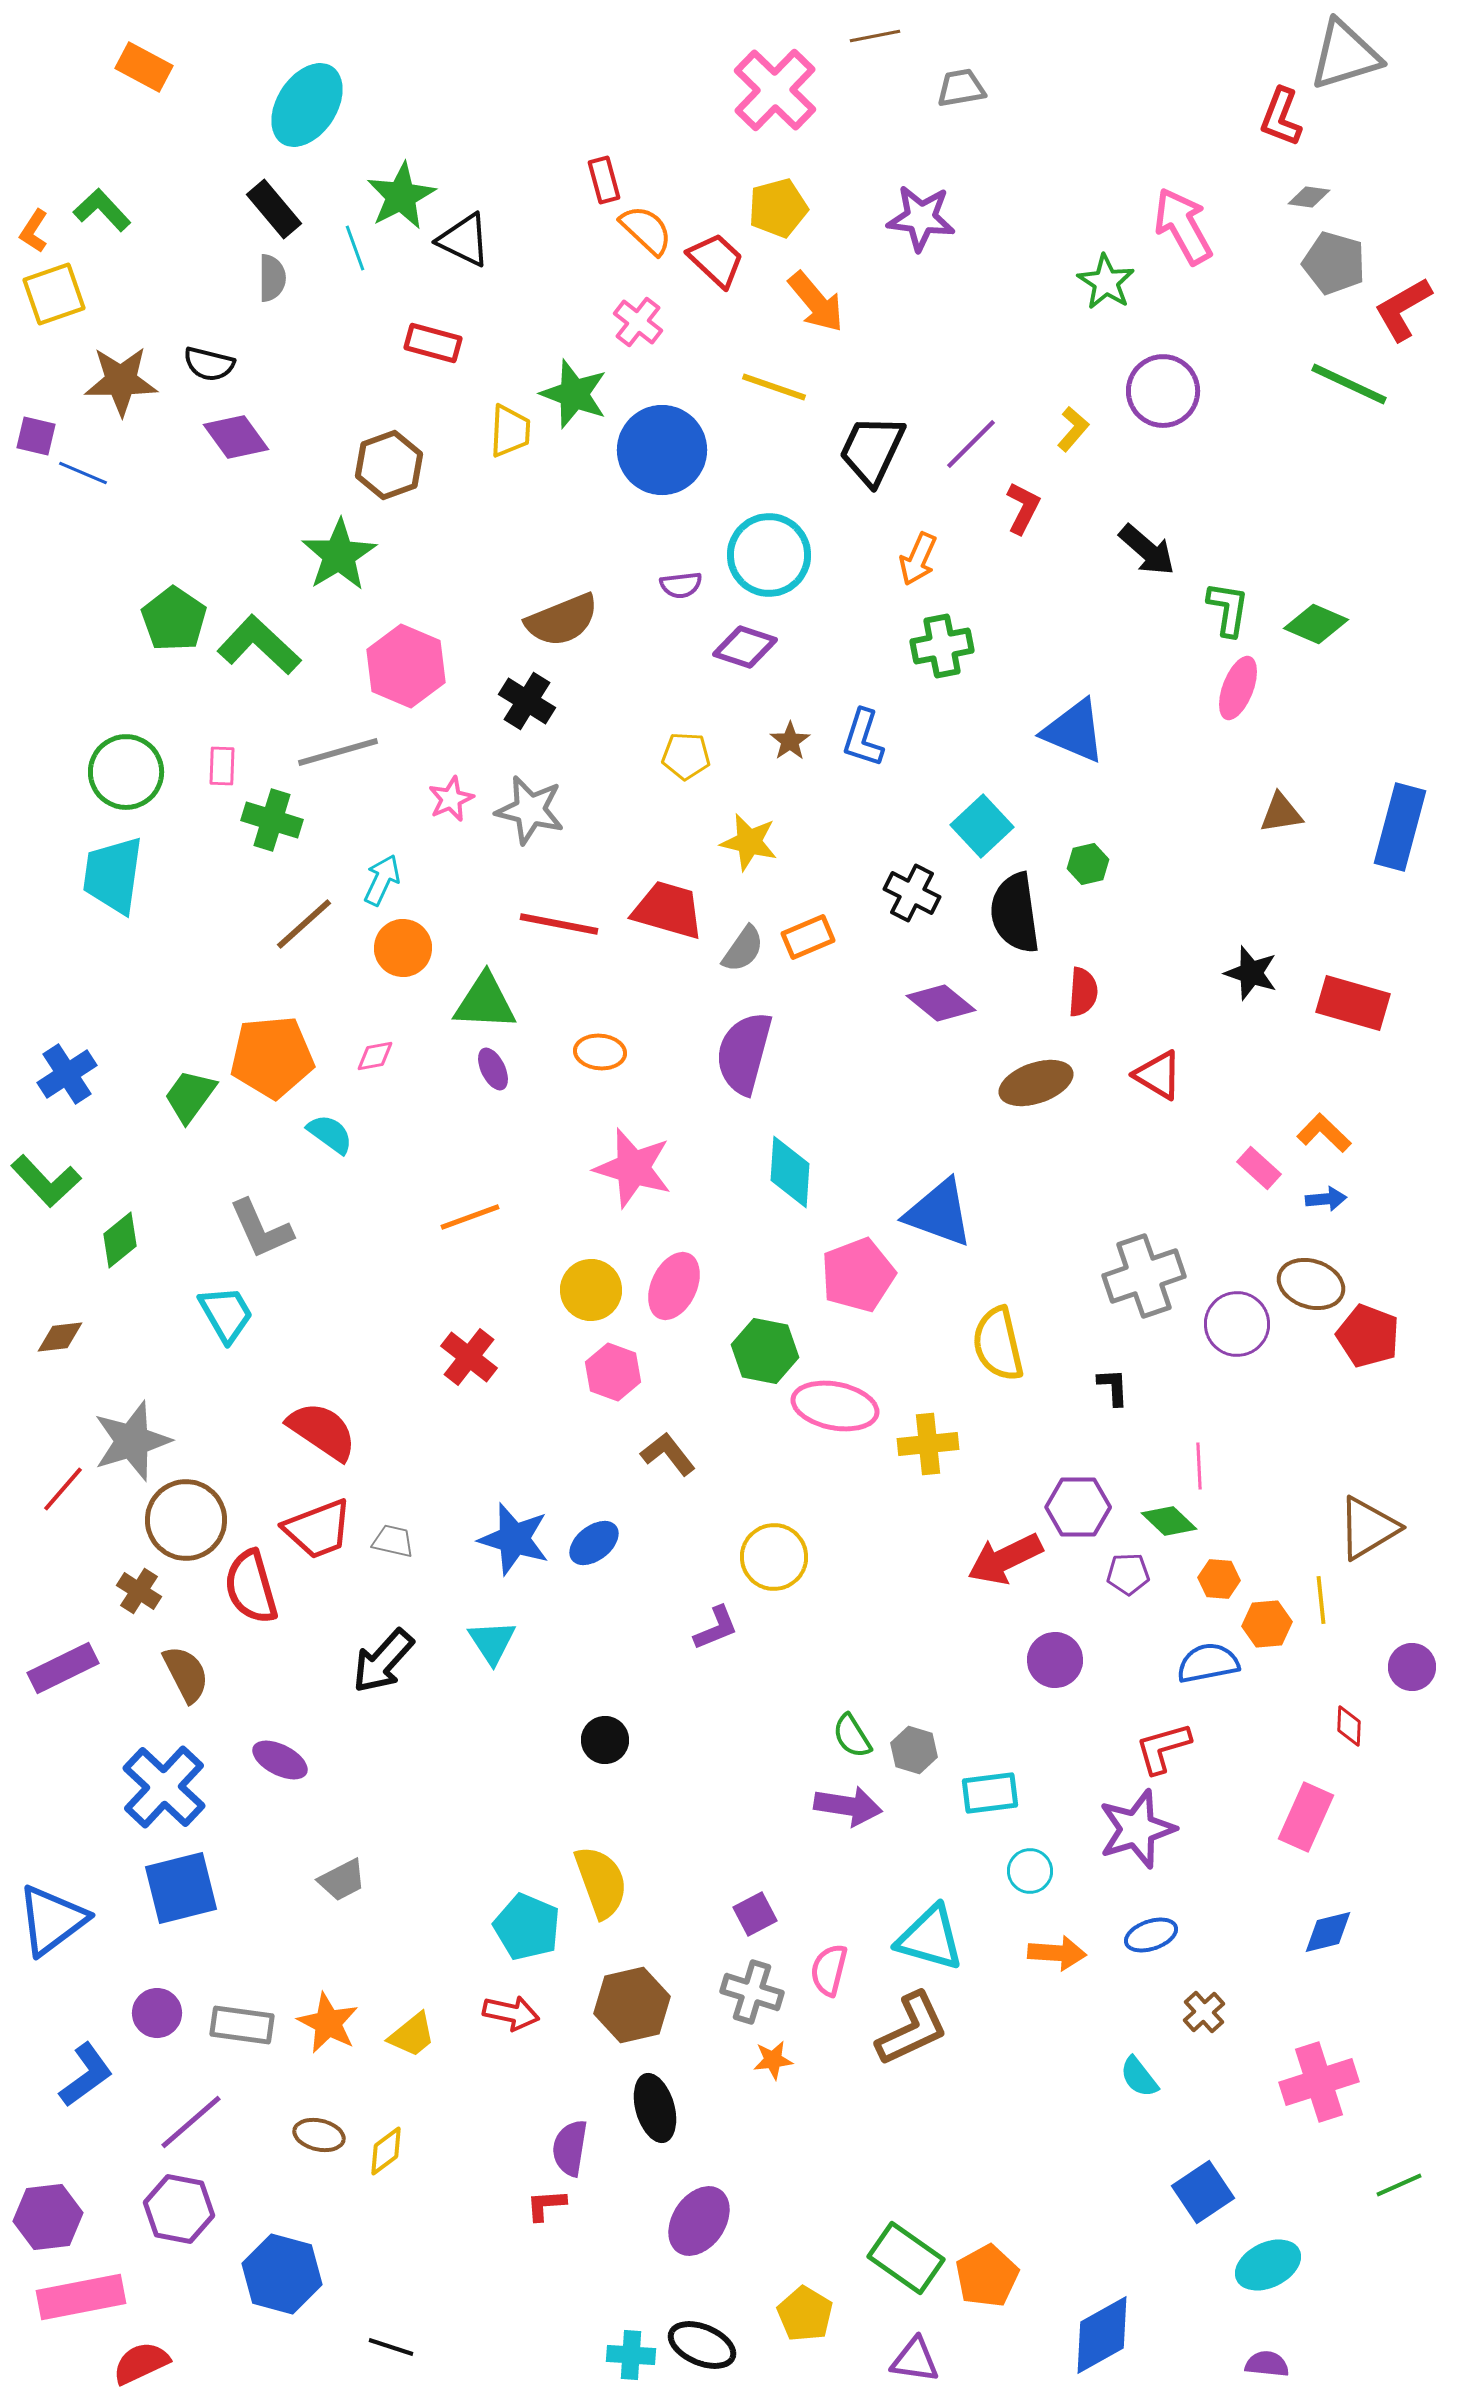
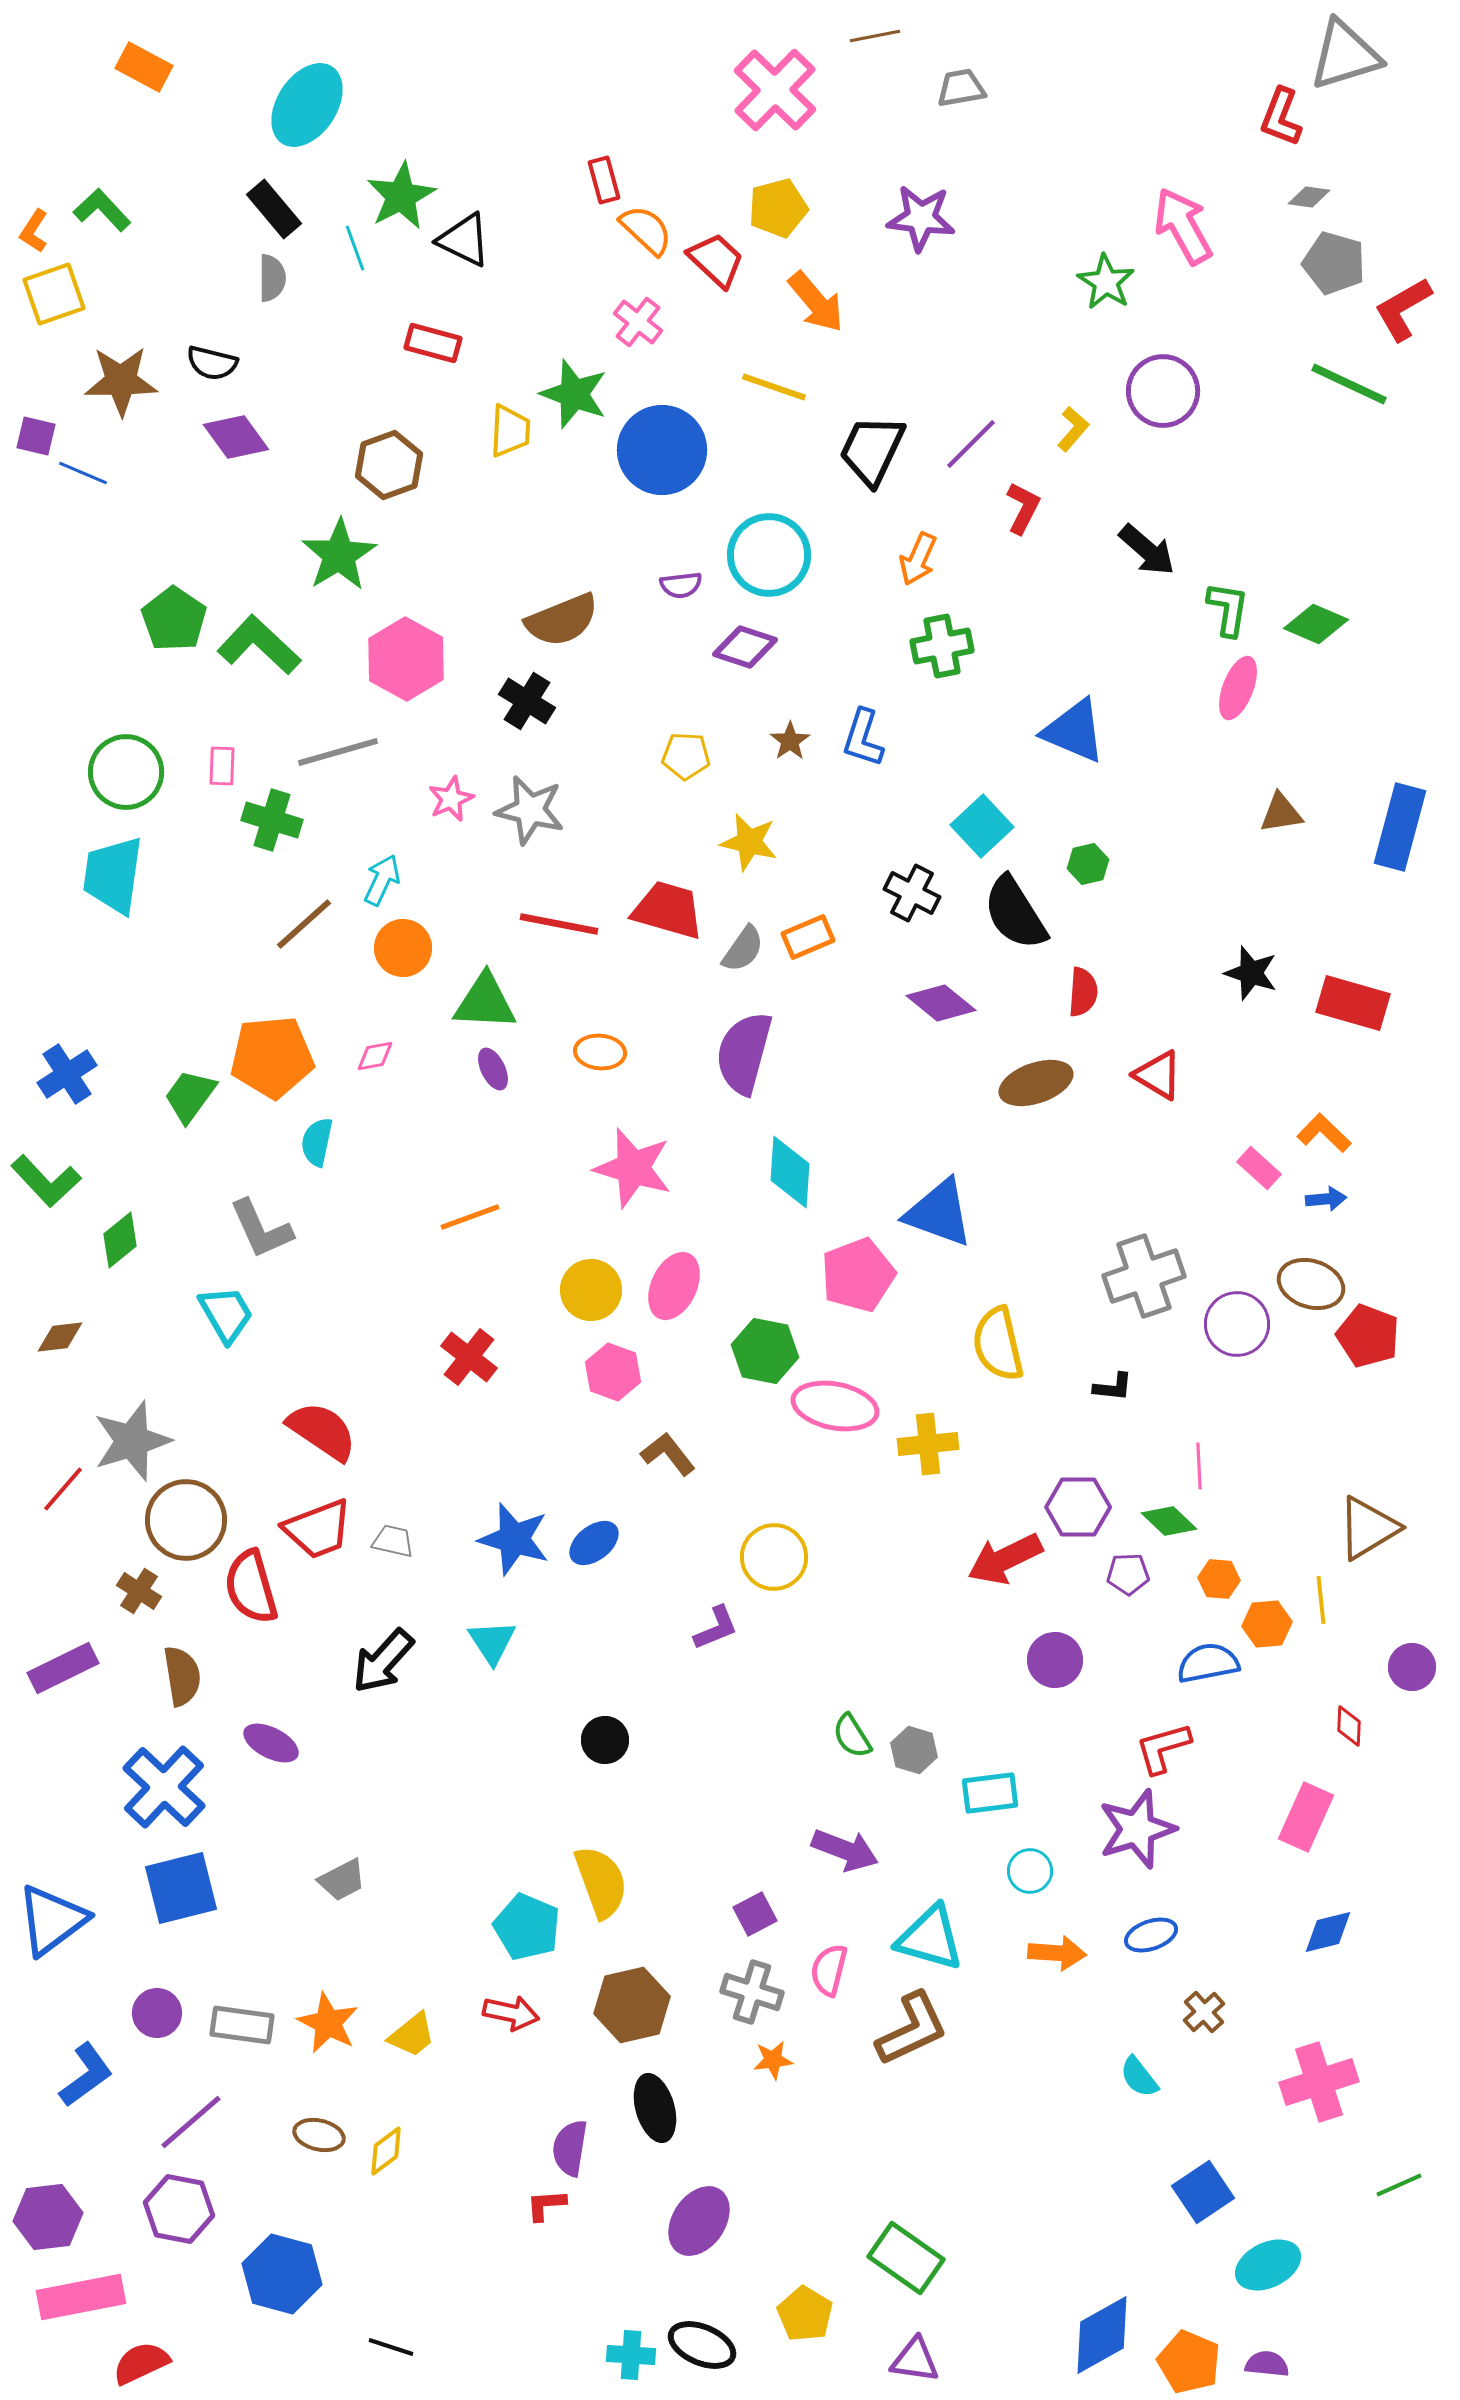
black semicircle at (209, 364): moved 3 px right, 1 px up
pink hexagon at (406, 666): moved 7 px up; rotated 6 degrees clockwise
black semicircle at (1015, 913): rotated 24 degrees counterclockwise
cyan semicircle at (330, 1134): moved 13 px left, 8 px down; rotated 114 degrees counterclockwise
black L-shape at (1113, 1387): rotated 99 degrees clockwise
brown semicircle at (186, 1674): moved 4 px left, 2 px down; rotated 18 degrees clockwise
purple ellipse at (280, 1760): moved 9 px left, 17 px up
purple arrow at (848, 1806): moved 3 px left, 44 px down; rotated 12 degrees clockwise
orange pentagon at (987, 2276): moved 202 px right, 86 px down; rotated 20 degrees counterclockwise
